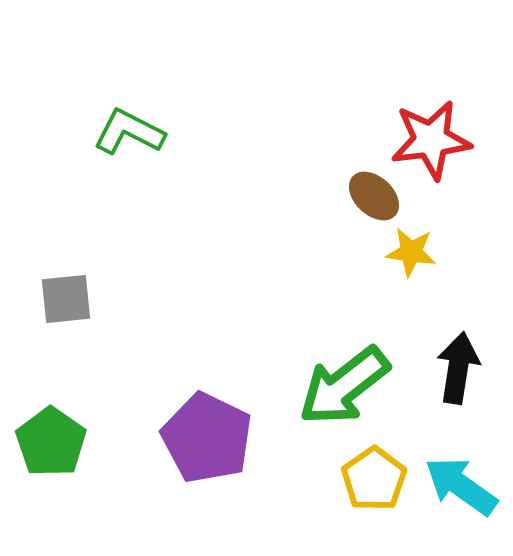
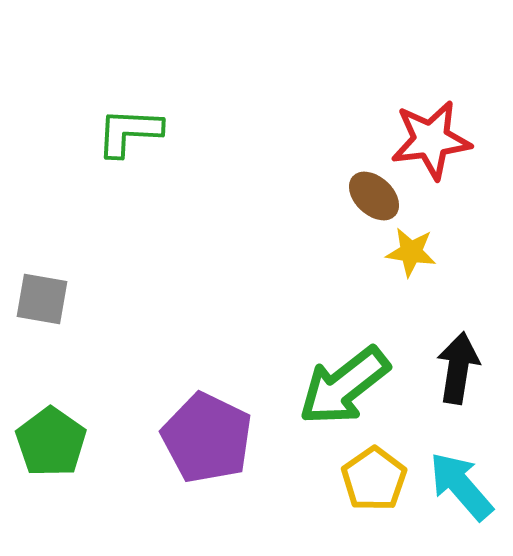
green L-shape: rotated 24 degrees counterclockwise
gray square: moved 24 px left; rotated 16 degrees clockwise
cyan arrow: rotated 14 degrees clockwise
